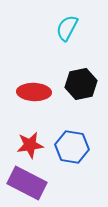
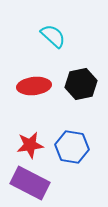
cyan semicircle: moved 14 px left, 8 px down; rotated 104 degrees clockwise
red ellipse: moved 6 px up; rotated 8 degrees counterclockwise
purple rectangle: moved 3 px right
